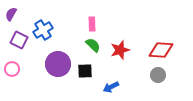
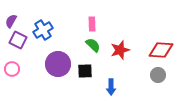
purple semicircle: moved 7 px down
purple square: moved 1 px left
blue arrow: rotated 63 degrees counterclockwise
